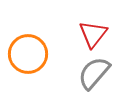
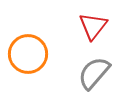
red triangle: moved 8 px up
